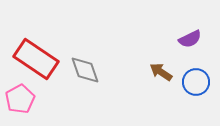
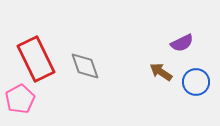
purple semicircle: moved 8 px left, 4 px down
red rectangle: rotated 30 degrees clockwise
gray diamond: moved 4 px up
